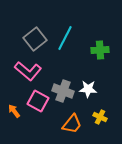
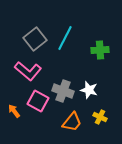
white star: moved 1 px right, 1 px down; rotated 12 degrees clockwise
orange trapezoid: moved 2 px up
